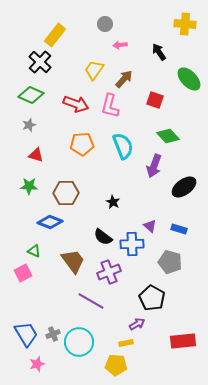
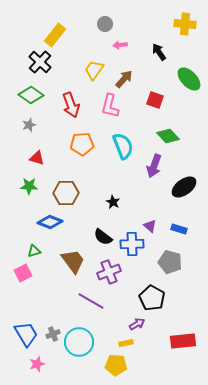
green diamond at (31, 95): rotated 10 degrees clockwise
red arrow at (76, 104): moved 5 px left, 1 px down; rotated 50 degrees clockwise
red triangle at (36, 155): moved 1 px right, 3 px down
green triangle at (34, 251): rotated 40 degrees counterclockwise
